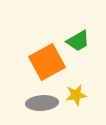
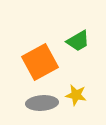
orange square: moved 7 px left
yellow star: rotated 20 degrees clockwise
